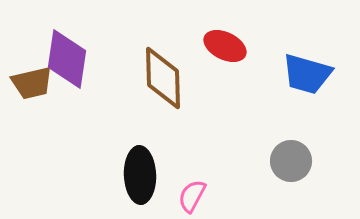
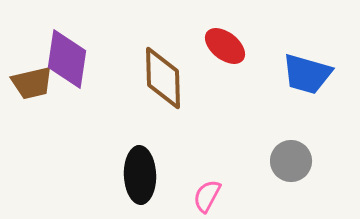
red ellipse: rotated 12 degrees clockwise
pink semicircle: moved 15 px right
